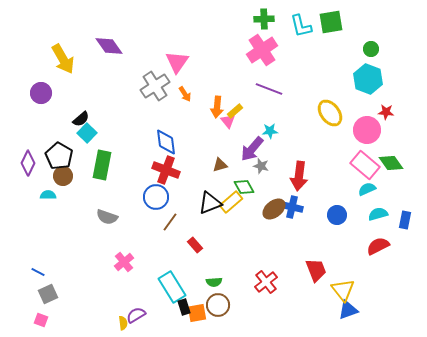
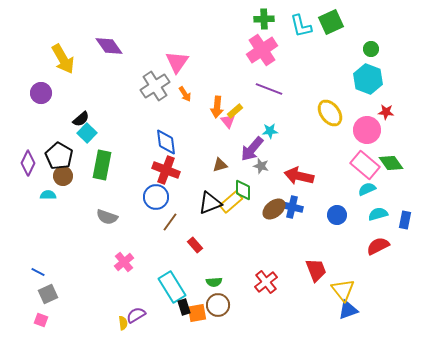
green square at (331, 22): rotated 15 degrees counterclockwise
red arrow at (299, 176): rotated 96 degrees clockwise
green diamond at (244, 187): moved 1 px left, 3 px down; rotated 30 degrees clockwise
